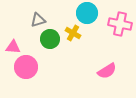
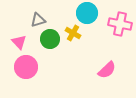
pink triangle: moved 6 px right, 5 px up; rotated 42 degrees clockwise
pink semicircle: moved 1 px up; rotated 12 degrees counterclockwise
